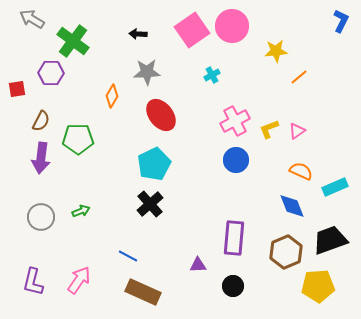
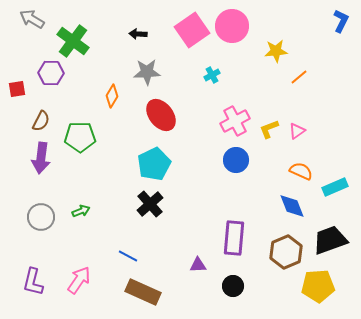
green pentagon: moved 2 px right, 2 px up
